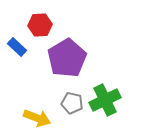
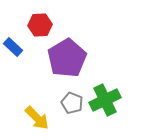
blue rectangle: moved 4 px left
gray pentagon: rotated 10 degrees clockwise
yellow arrow: rotated 24 degrees clockwise
